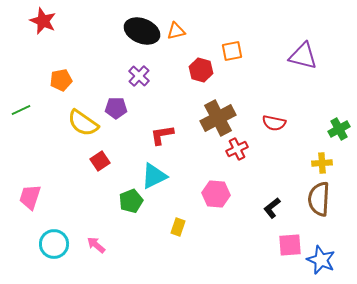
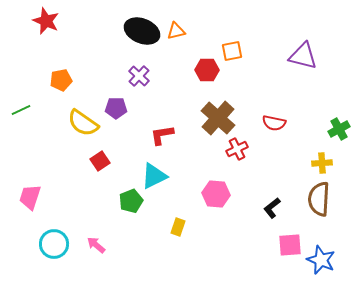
red star: moved 3 px right
red hexagon: moved 6 px right; rotated 15 degrees counterclockwise
brown cross: rotated 20 degrees counterclockwise
